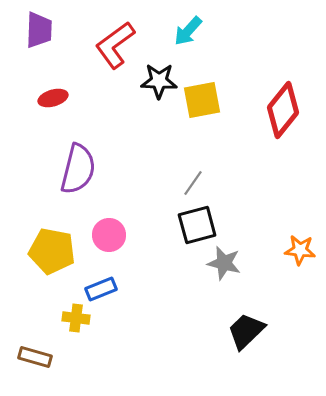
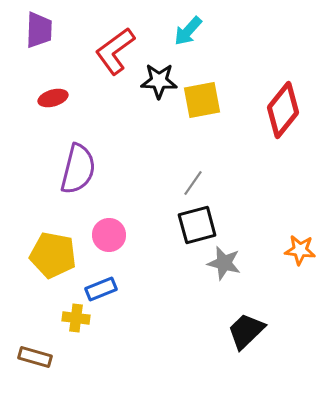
red L-shape: moved 6 px down
yellow pentagon: moved 1 px right, 4 px down
